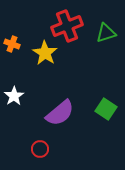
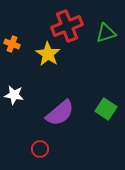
yellow star: moved 3 px right, 1 px down
white star: moved 1 px up; rotated 30 degrees counterclockwise
